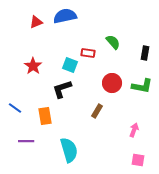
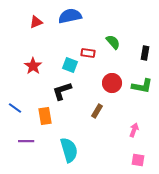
blue semicircle: moved 5 px right
black L-shape: moved 2 px down
